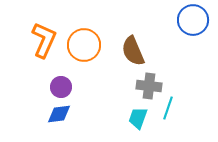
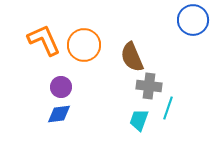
orange L-shape: rotated 48 degrees counterclockwise
brown semicircle: moved 1 px left, 6 px down
cyan trapezoid: moved 1 px right, 2 px down
